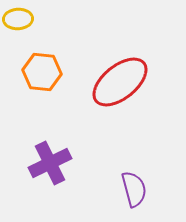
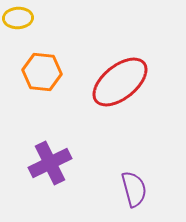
yellow ellipse: moved 1 px up
